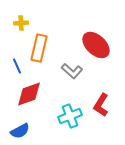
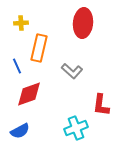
red ellipse: moved 13 px left, 22 px up; rotated 52 degrees clockwise
red L-shape: rotated 25 degrees counterclockwise
cyan cross: moved 6 px right, 12 px down
